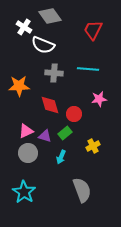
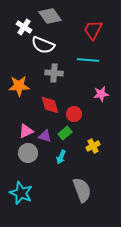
cyan line: moved 9 px up
pink star: moved 2 px right, 5 px up
cyan star: moved 3 px left, 1 px down; rotated 10 degrees counterclockwise
